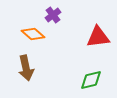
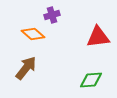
purple cross: moved 1 px left; rotated 21 degrees clockwise
brown arrow: rotated 130 degrees counterclockwise
green diamond: rotated 10 degrees clockwise
